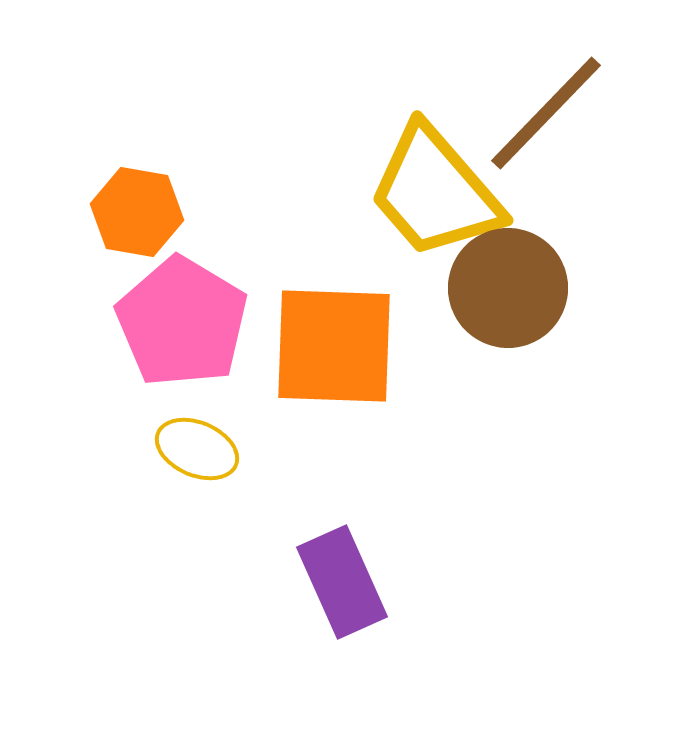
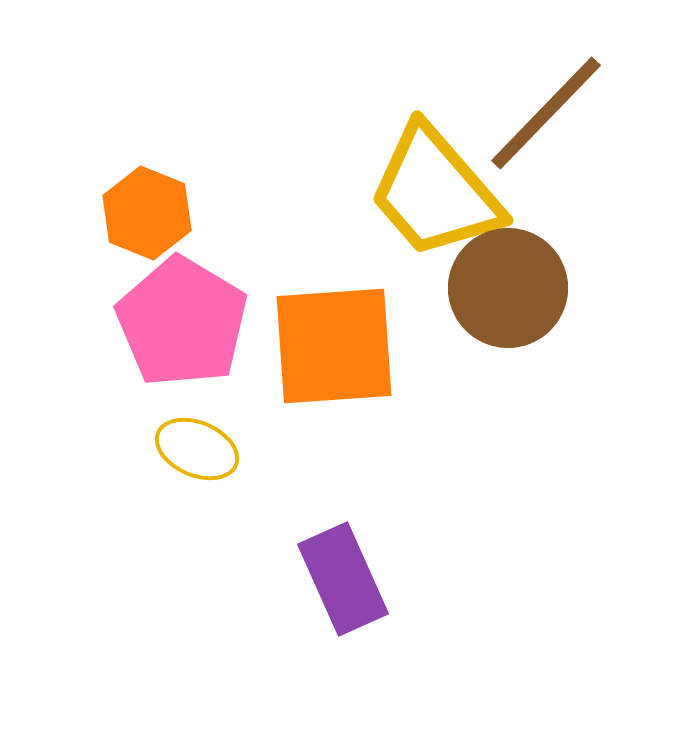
orange hexagon: moved 10 px right, 1 px down; rotated 12 degrees clockwise
orange square: rotated 6 degrees counterclockwise
purple rectangle: moved 1 px right, 3 px up
